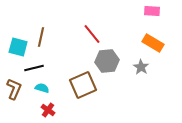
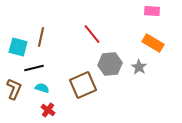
gray hexagon: moved 3 px right, 3 px down
gray star: moved 2 px left
